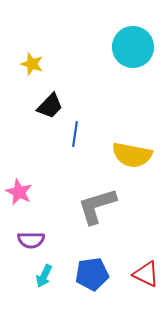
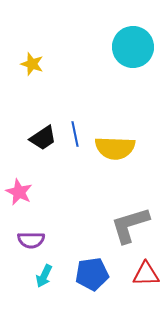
black trapezoid: moved 7 px left, 32 px down; rotated 12 degrees clockwise
blue line: rotated 20 degrees counterclockwise
yellow semicircle: moved 17 px left, 7 px up; rotated 9 degrees counterclockwise
gray L-shape: moved 33 px right, 19 px down
red triangle: rotated 28 degrees counterclockwise
